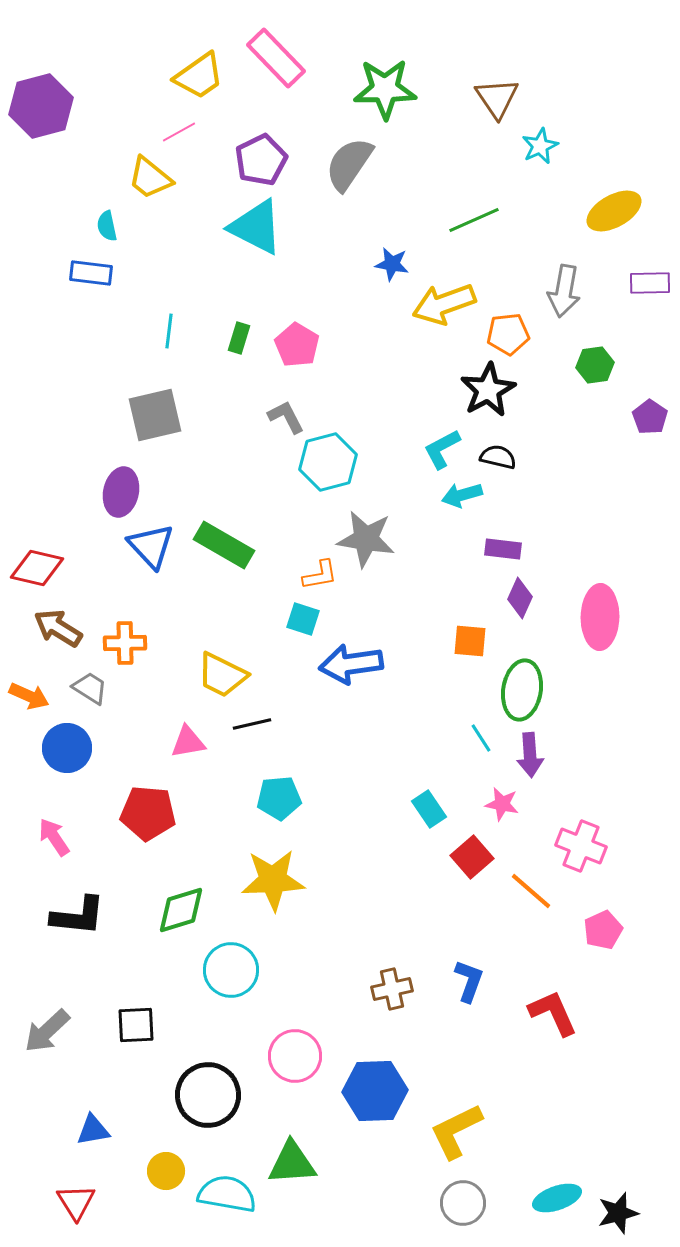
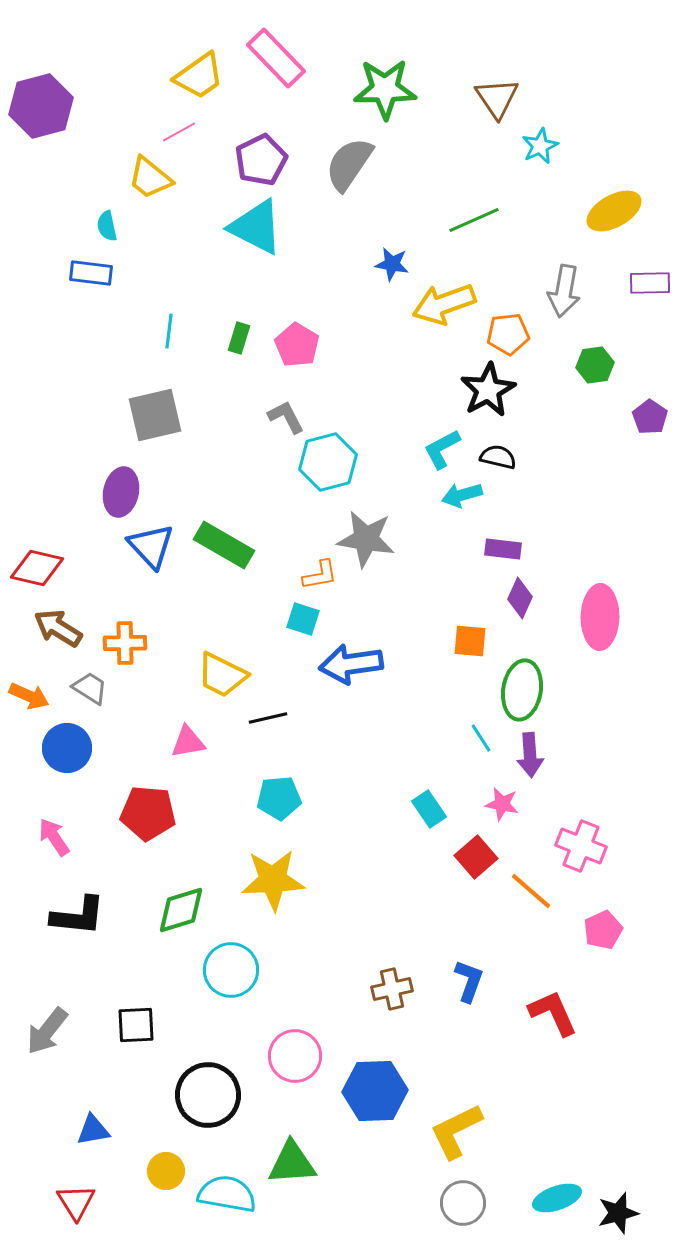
black line at (252, 724): moved 16 px right, 6 px up
red square at (472, 857): moved 4 px right
gray arrow at (47, 1031): rotated 9 degrees counterclockwise
